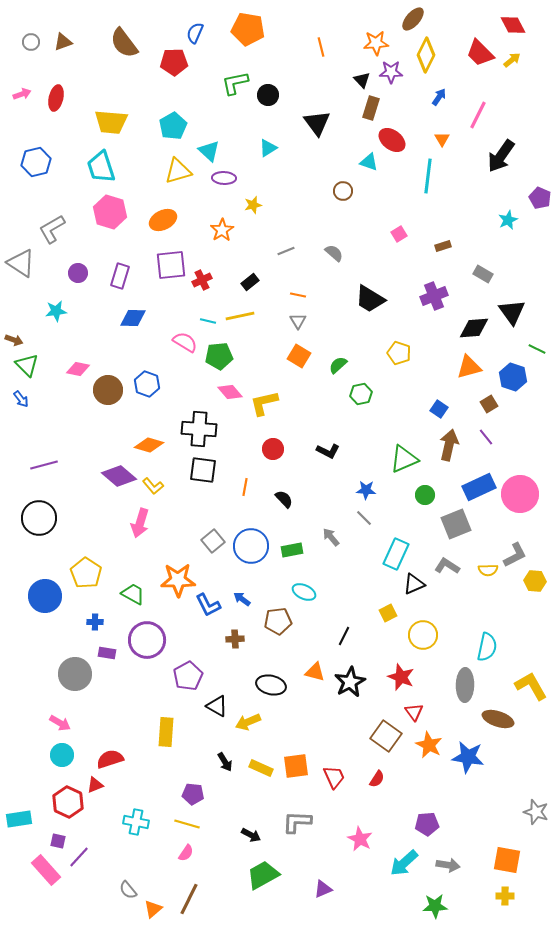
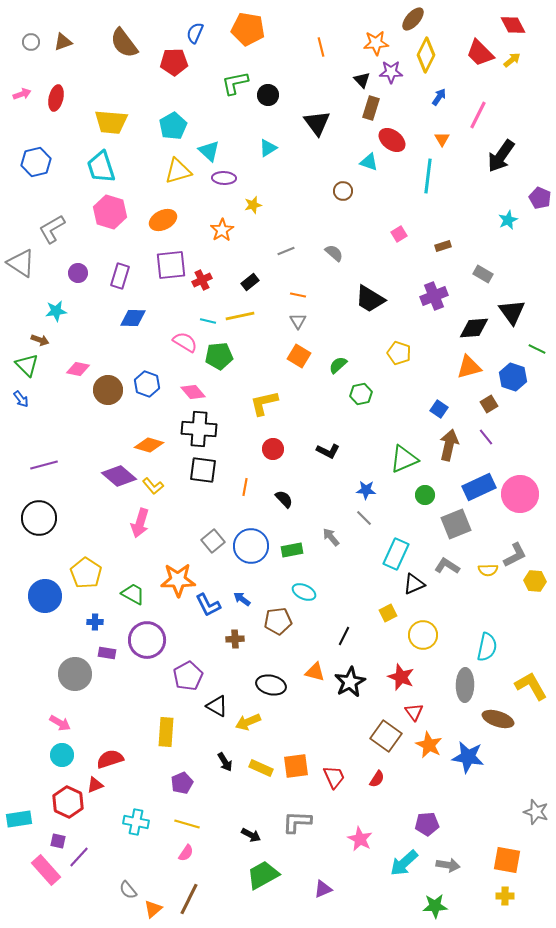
brown arrow at (14, 340): moved 26 px right
pink diamond at (230, 392): moved 37 px left
purple pentagon at (193, 794): moved 11 px left, 11 px up; rotated 30 degrees counterclockwise
